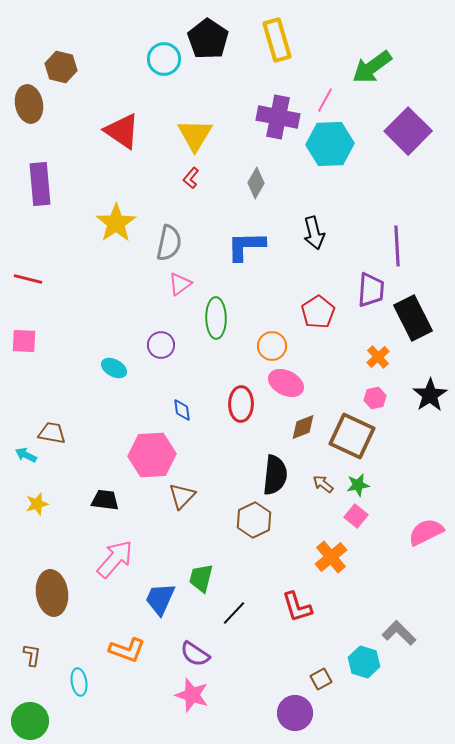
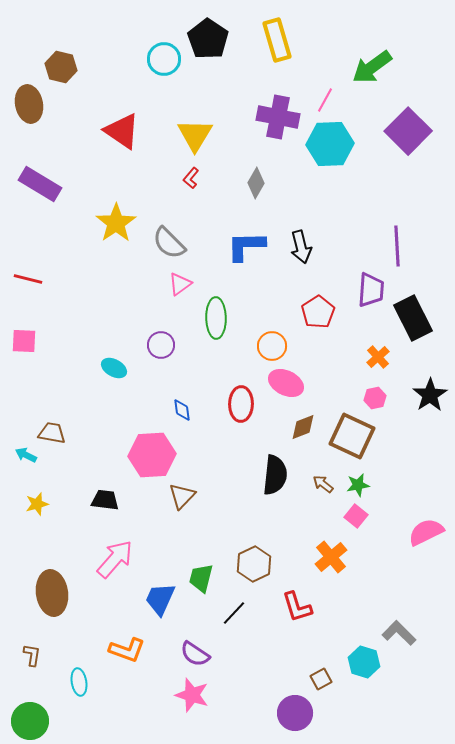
purple rectangle at (40, 184): rotated 54 degrees counterclockwise
black arrow at (314, 233): moved 13 px left, 14 px down
gray semicircle at (169, 243): rotated 123 degrees clockwise
brown hexagon at (254, 520): moved 44 px down
